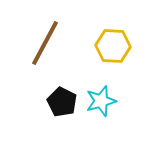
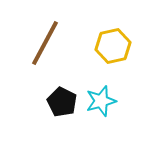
yellow hexagon: rotated 16 degrees counterclockwise
